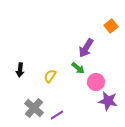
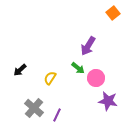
orange square: moved 2 px right, 13 px up
purple arrow: moved 2 px right, 2 px up
black arrow: rotated 40 degrees clockwise
yellow semicircle: moved 2 px down
pink circle: moved 4 px up
purple line: rotated 32 degrees counterclockwise
